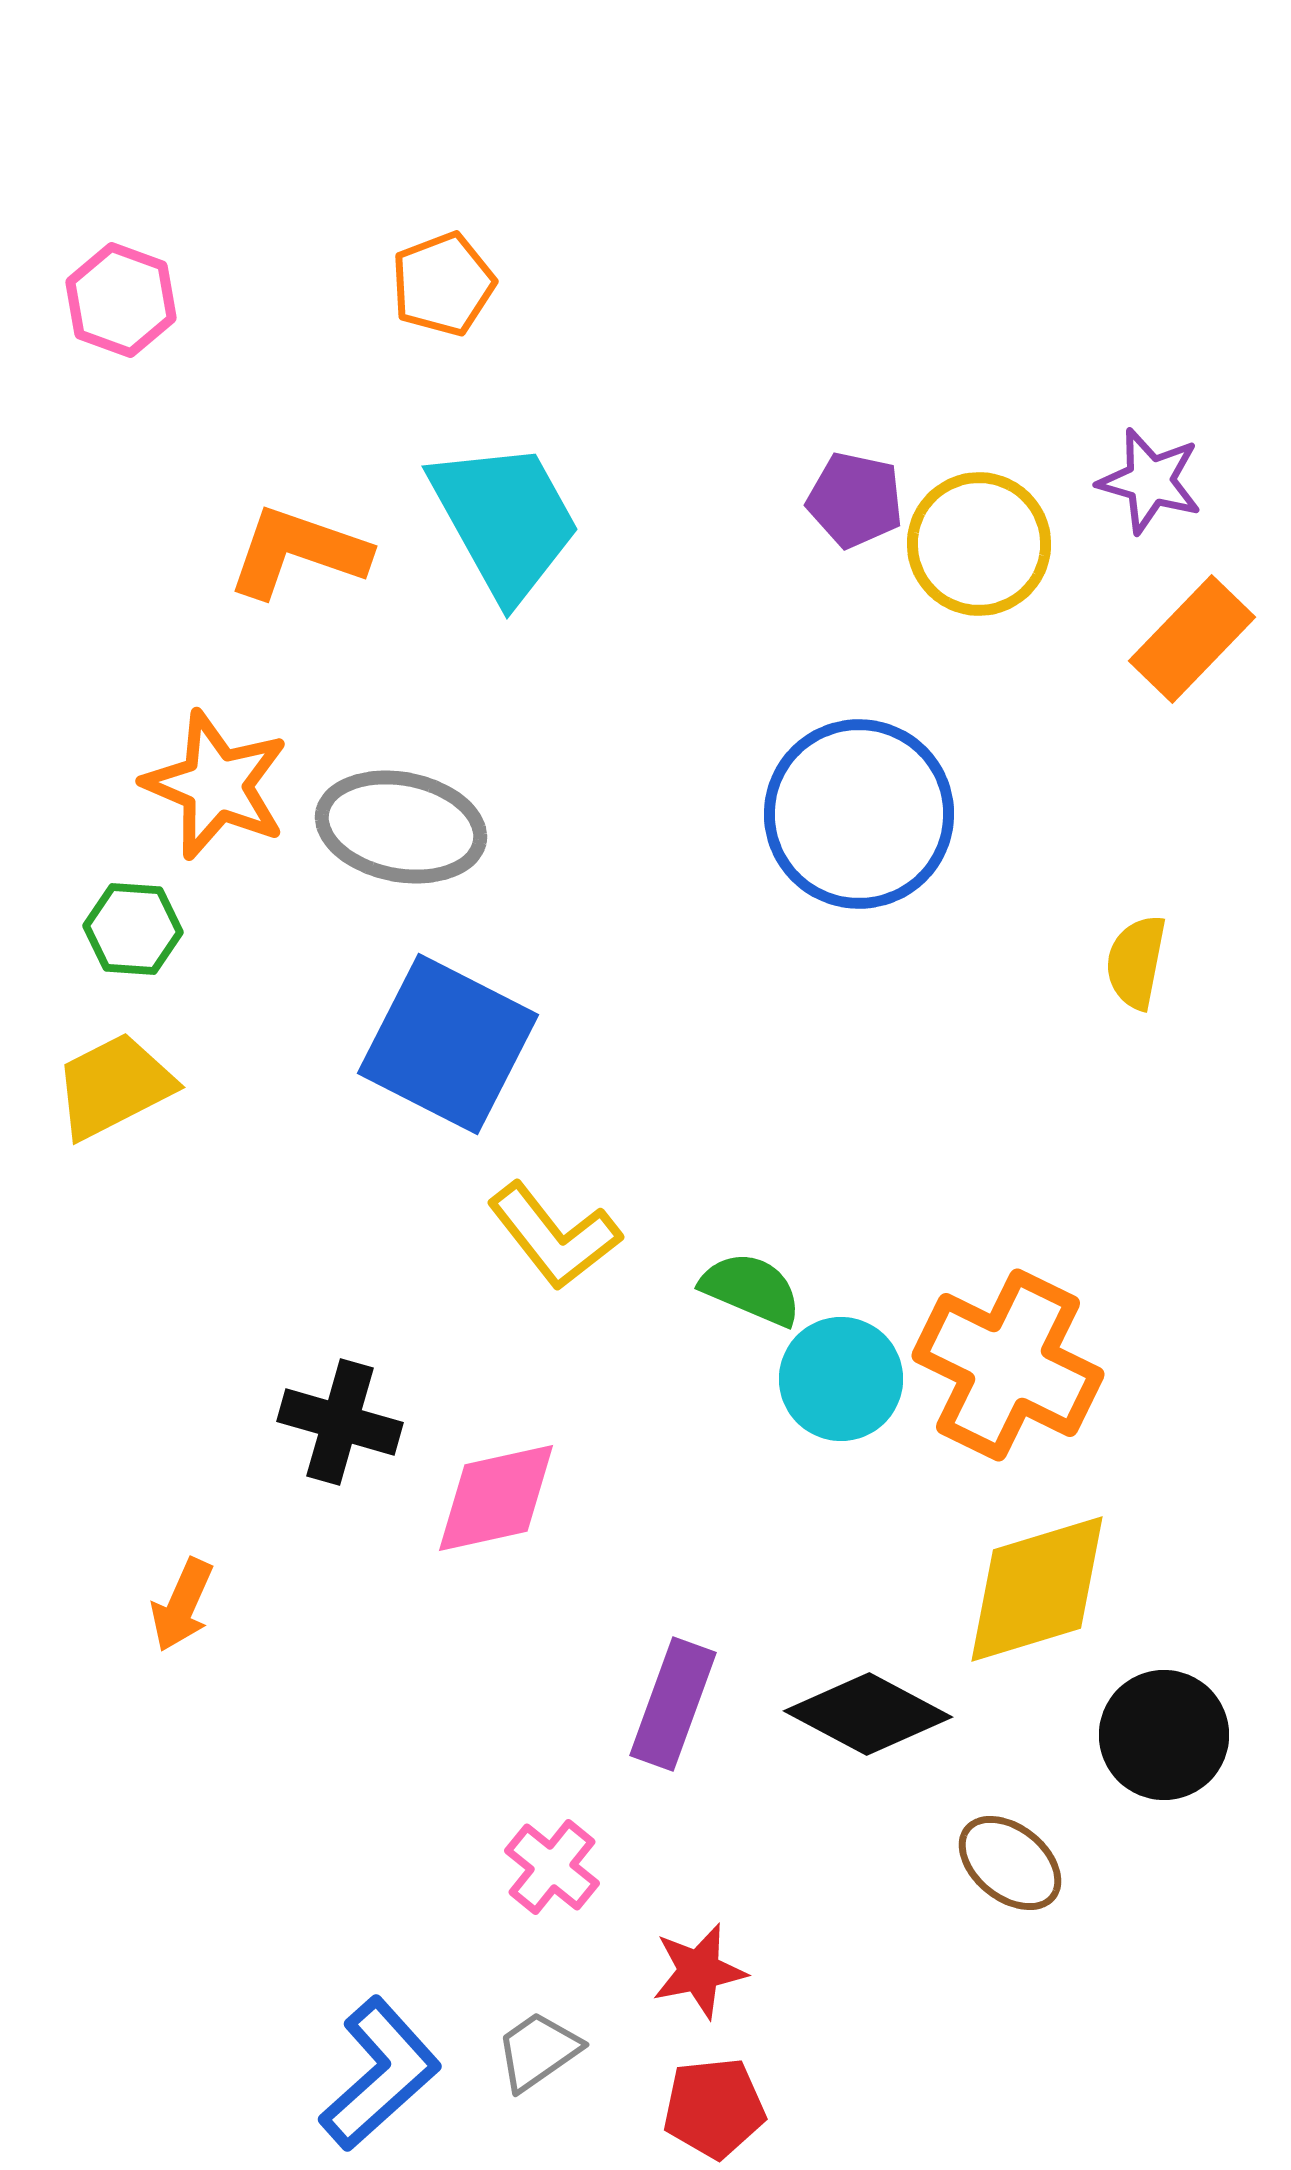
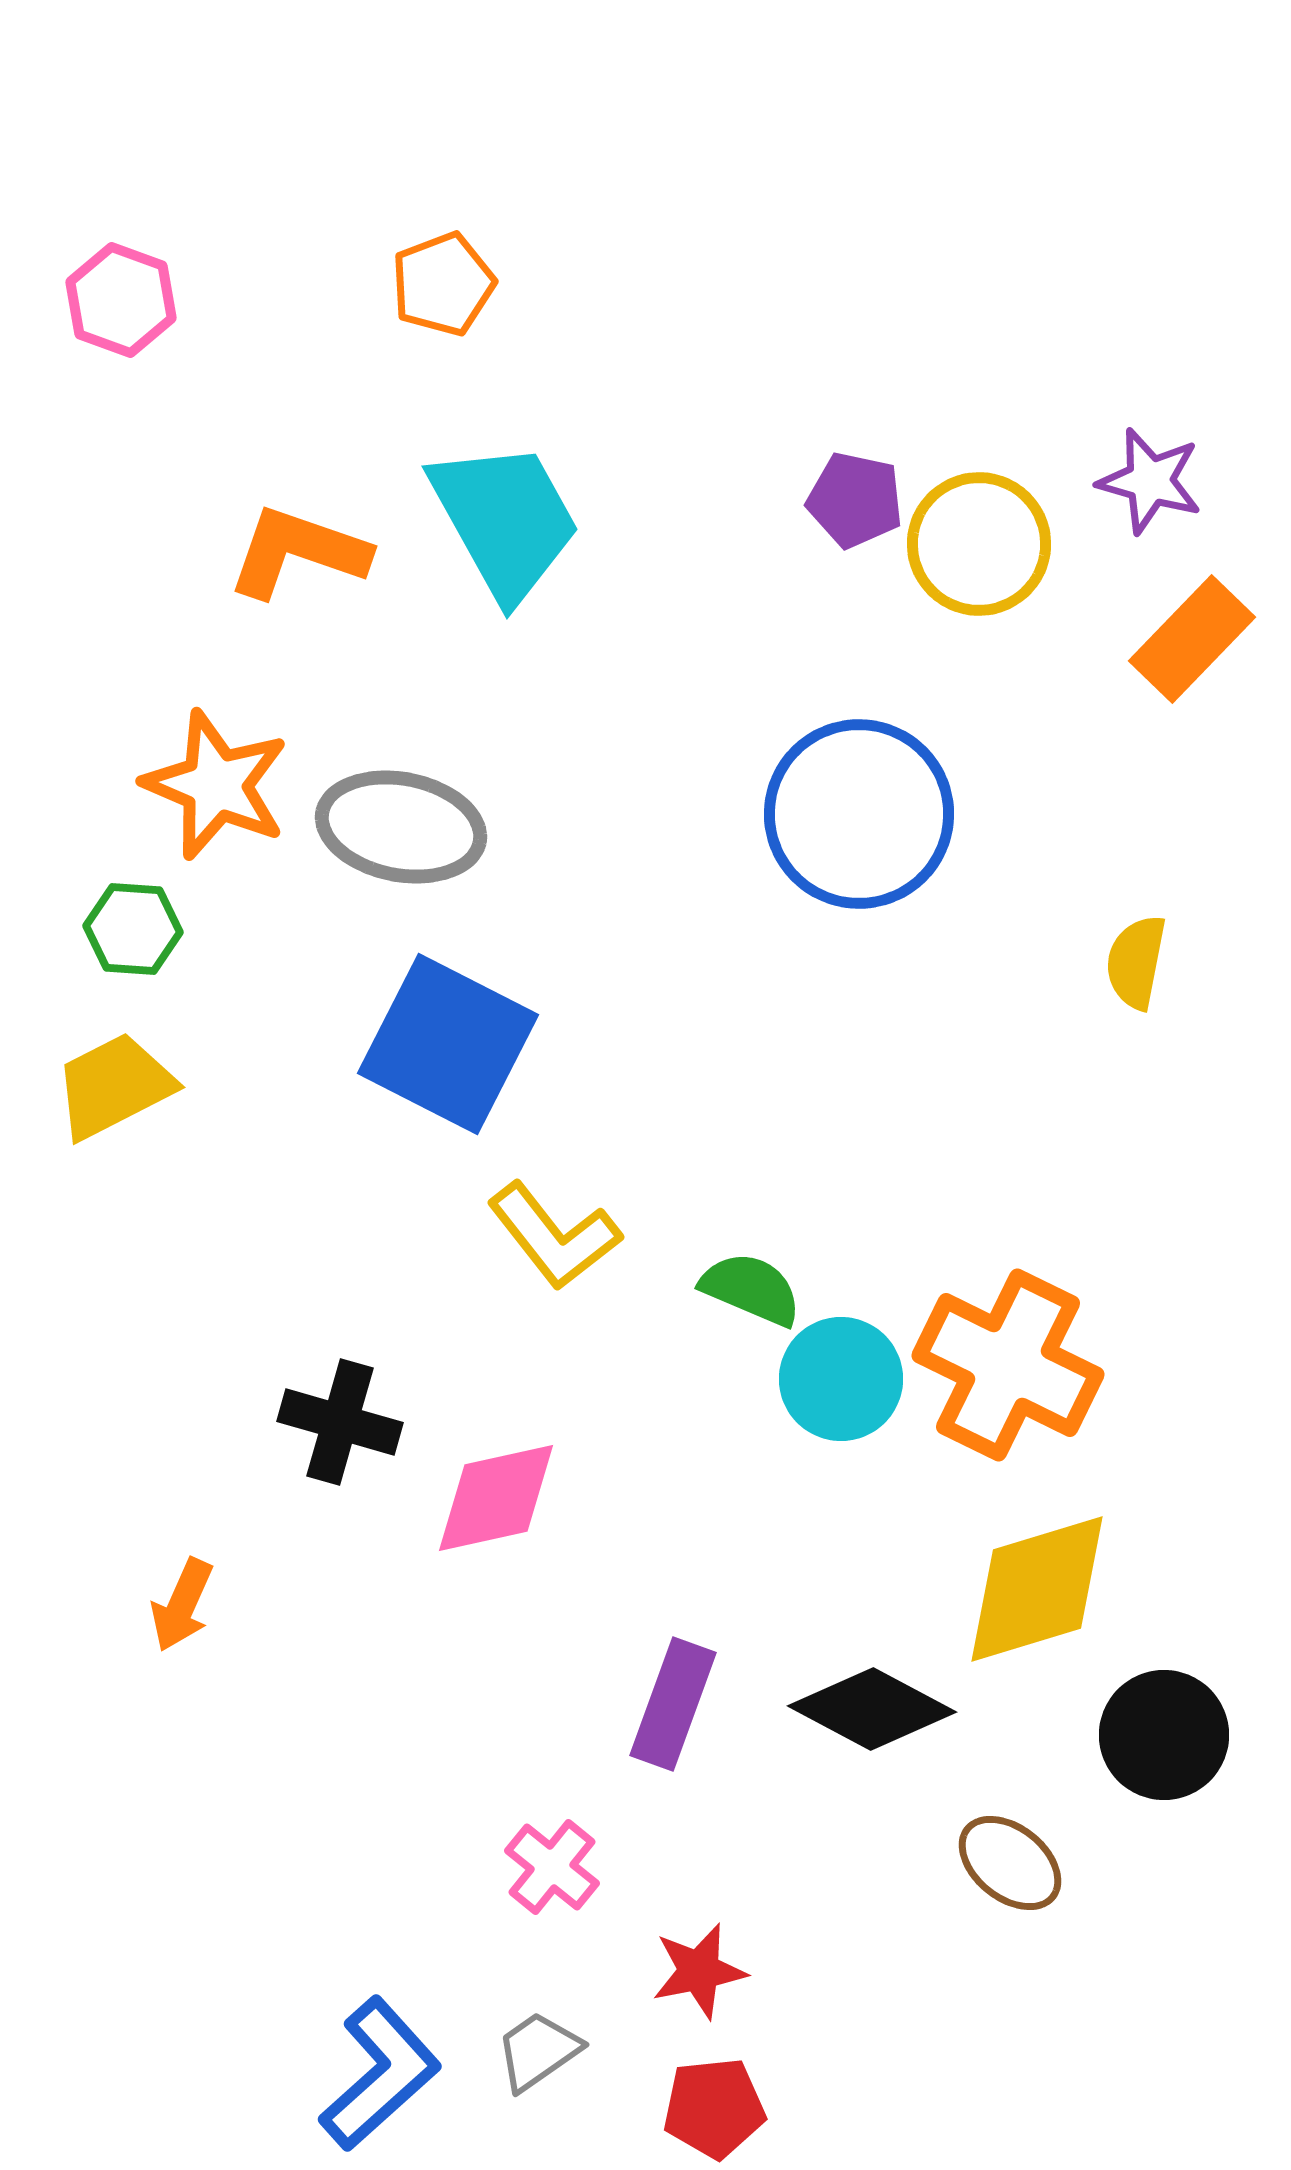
black diamond: moved 4 px right, 5 px up
